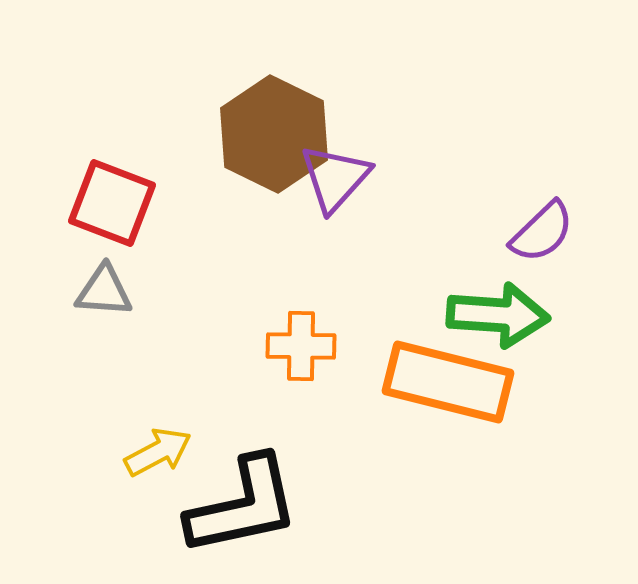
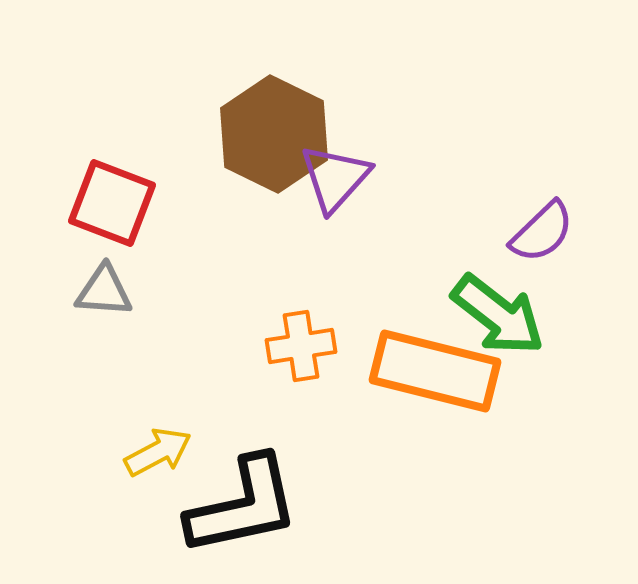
green arrow: rotated 34 degrees clockwise
orange cross: rotated 10 degrees counterclockwise
orange rectangle: moved 13 px left, 11 px up
